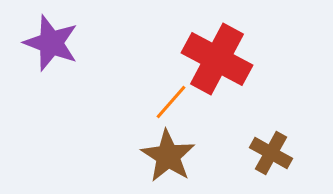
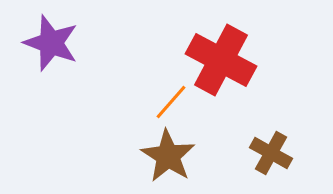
red cross: moved 4 px right, 1 px down
